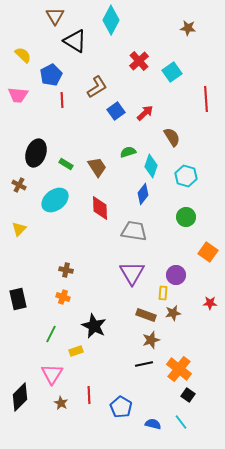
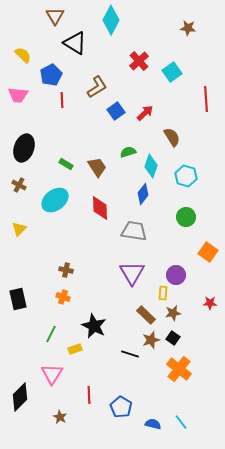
black triangle at (75, 41): moved 2 px down
black ellipse at (36, 153): moved 12 px left, 5 px up
brown rectangle at (146, 315): rotated 24 degrees clockwise
yellow rectangle at (76, 351): moved 1 px left, 2 px up
black line at (144, 364): moved 14 px left, 10 px up; rotated 30 degrees clockwise
black square at (188, 395): moved 15 px left, 57 px up
brown star at (61, 403): moved 1 px left, 14 px down
